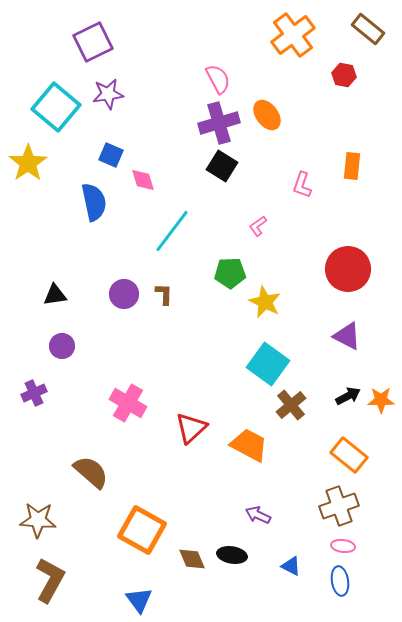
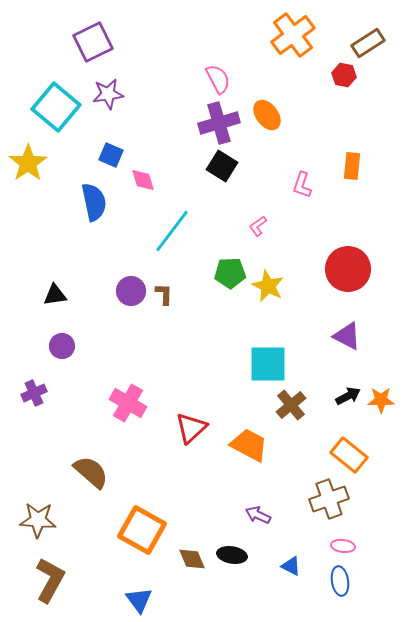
brown rectangle at (368, 29): moved 14 px down; rotated 72 degrees counterclockwise
purple circle at (124, 294): moved 7 px right, 3 px up
yellow star at (265, 302): moved 3 px right, 16 px up
cyan square at (268, 364): rotated 36 degrees counterclockwise
brown cross at (339, 506): moved 10 px left, 7 px up
